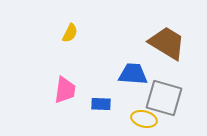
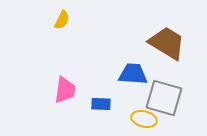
yellow semicircle: moved 8 px left, 13 px up
